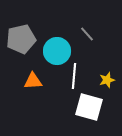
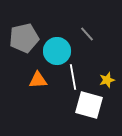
gray pentagon: moved 3 px right, 1 px up
white line: moved 1 px left, 1 px down; rotated 15 degrees counterclockwise
orange triangle: moved 5 px right, 1 px up
white square: moved 2 px up
